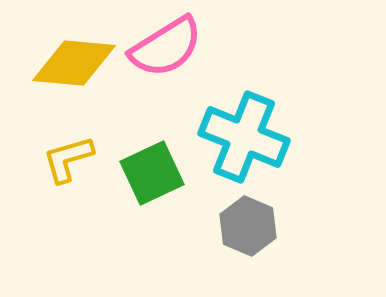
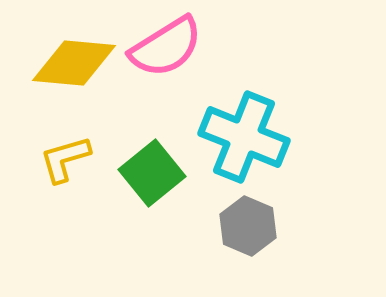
yellow L-shape: moved 3 px left
green square: rotated 14 degrees counterclockwise
